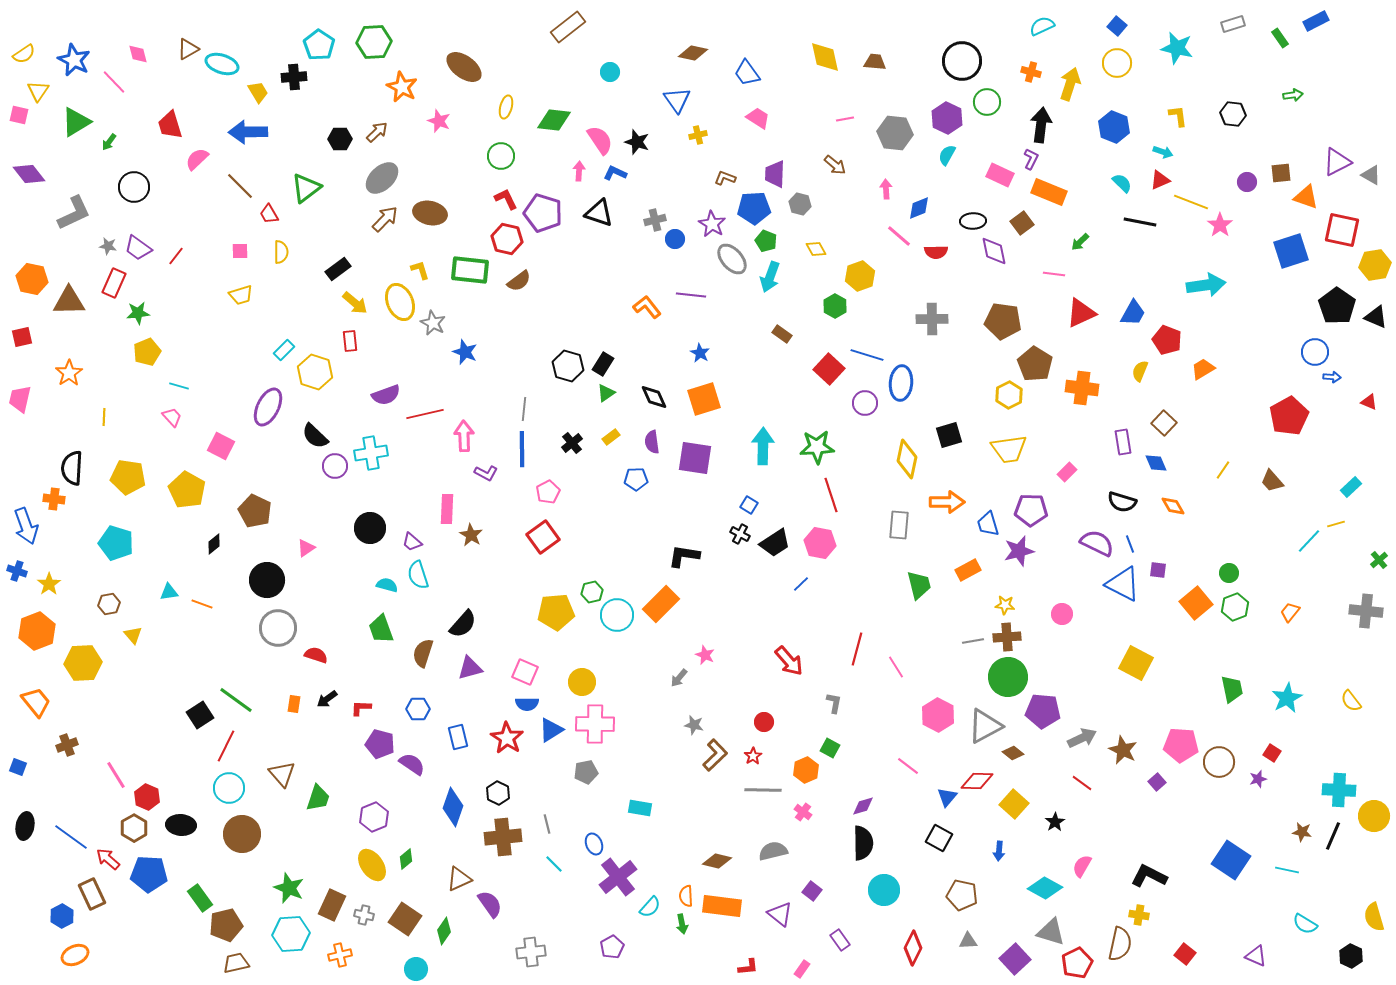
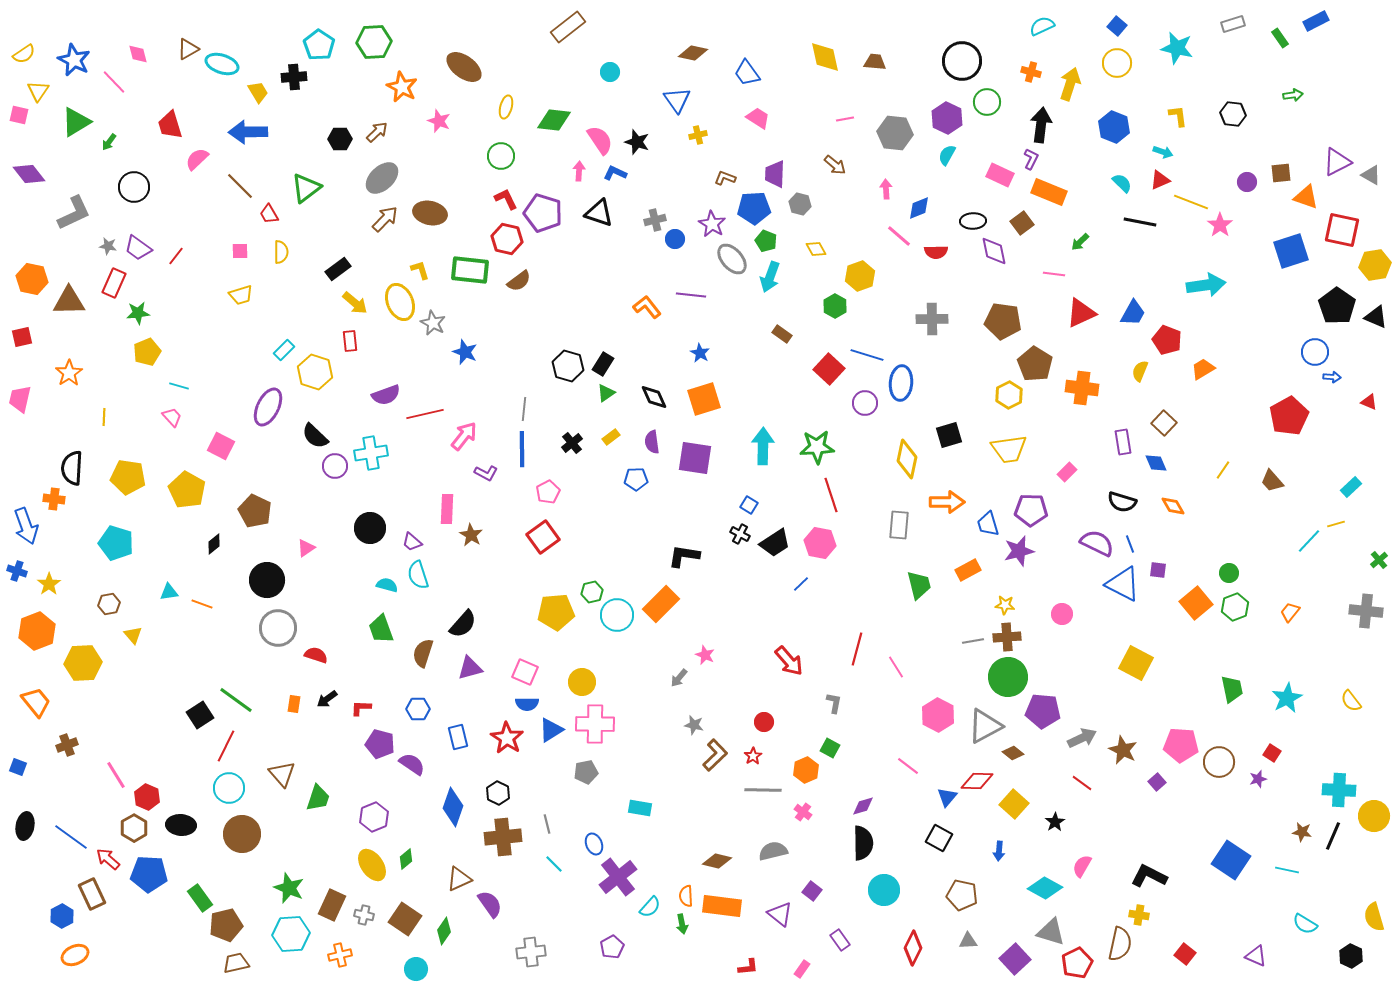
pink arrow at (464, 436): rotated 40 degrees clockwise
